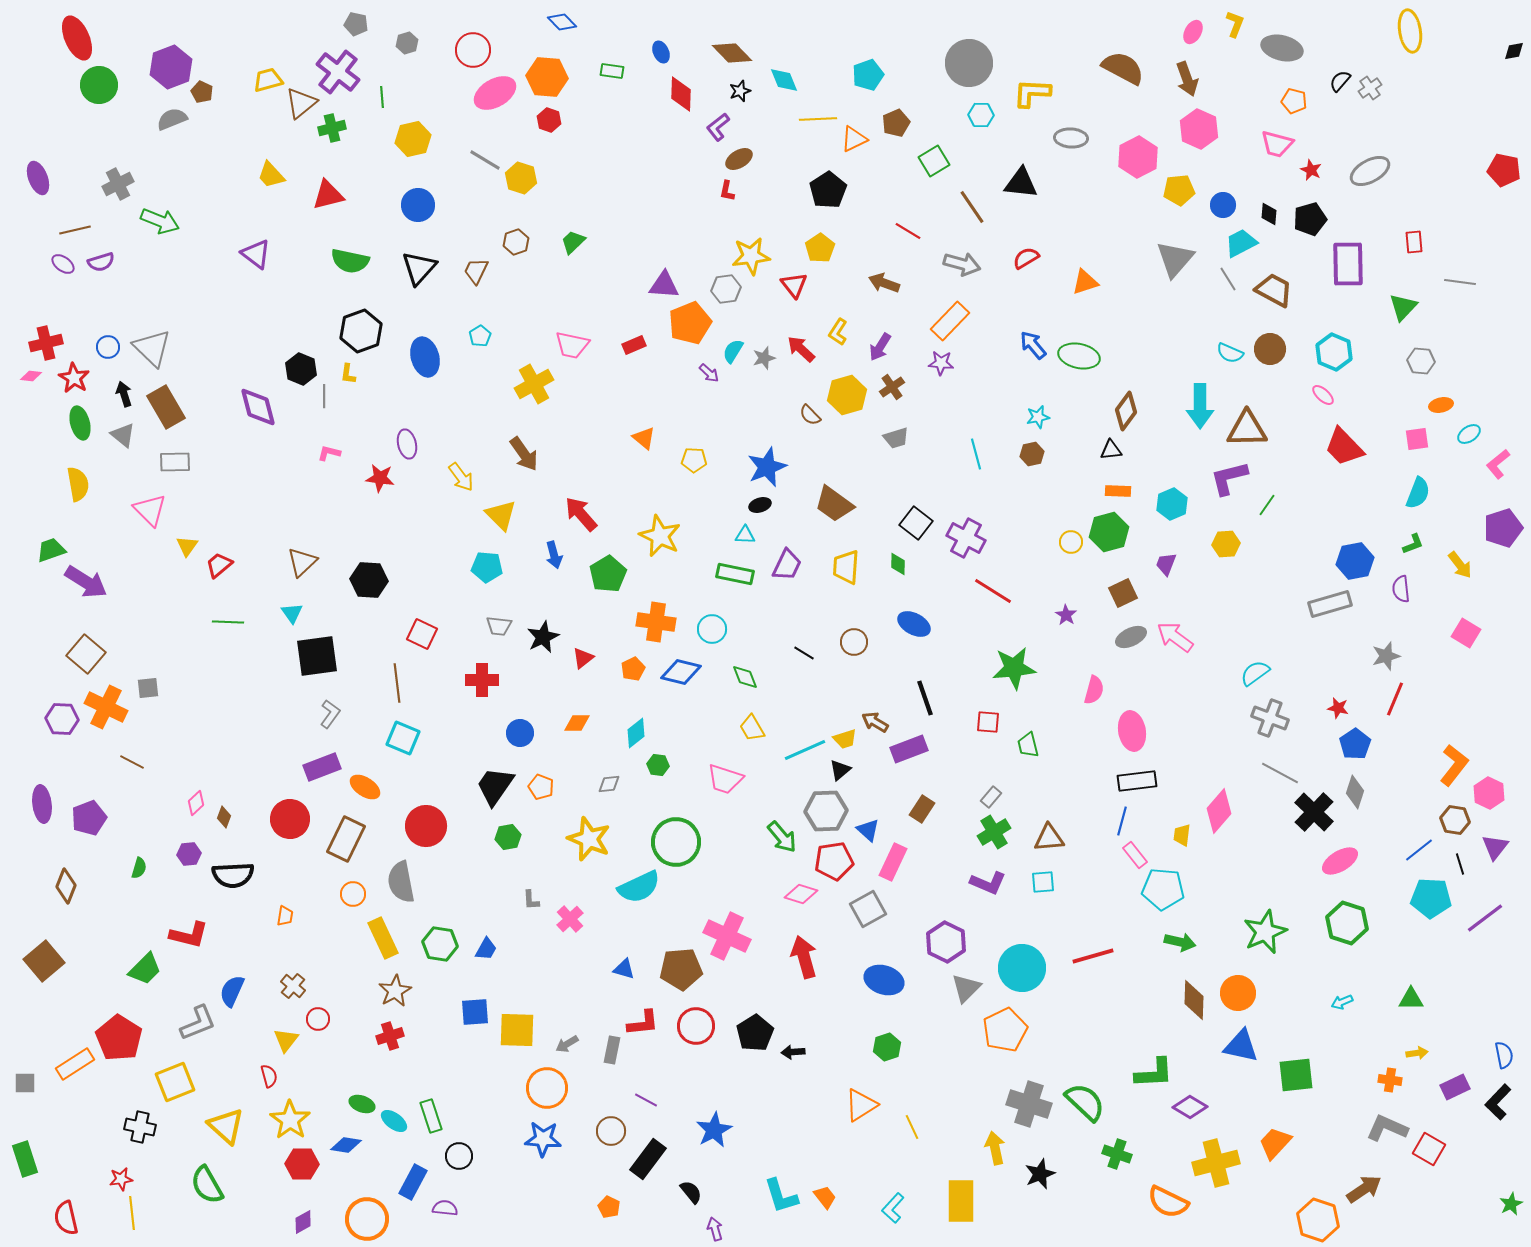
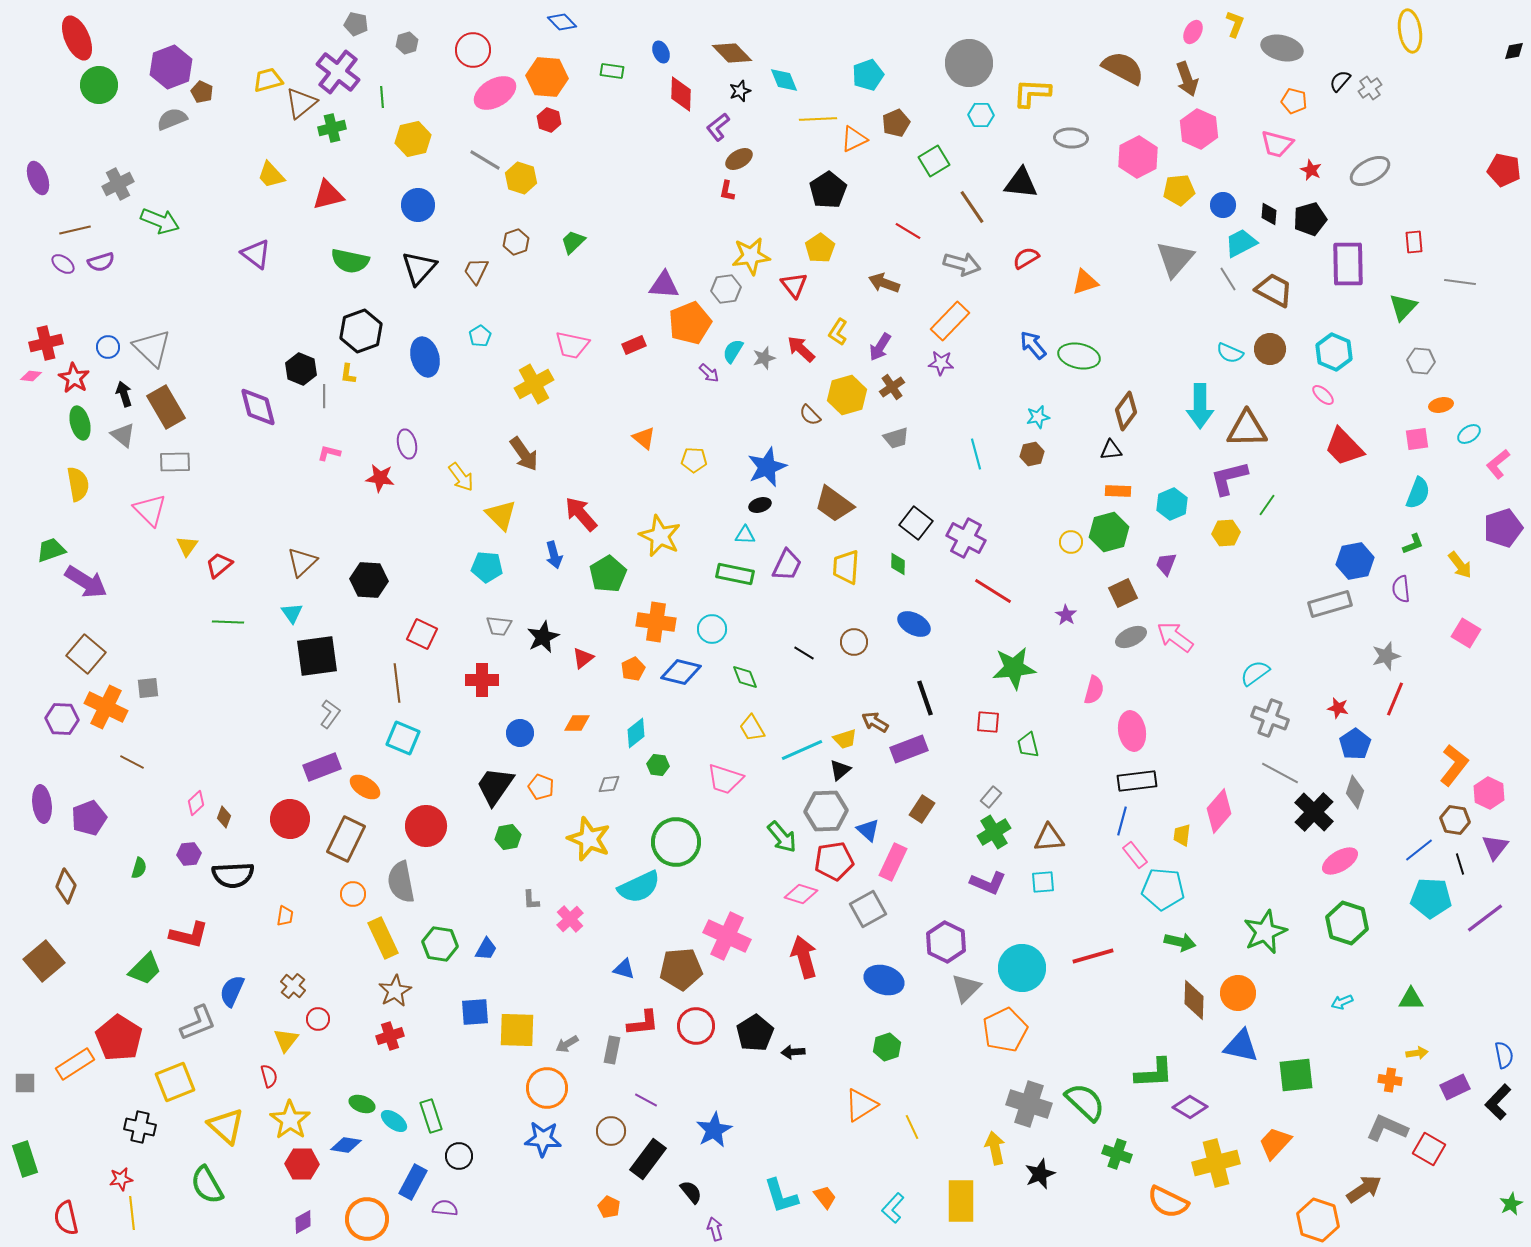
yellow hexagon at (1226, 544): moved 11 px up
cyan line at (805, 750): moved 3 px left
